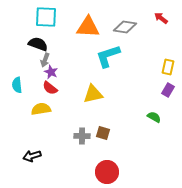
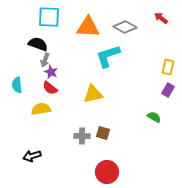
cyan square: moved 3 px right
gray diamond: rotated 20 degrees clockwise
